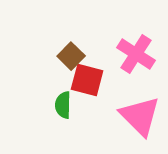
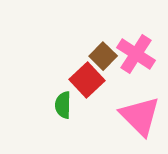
brown square: moved 32 px right
red square: rotated 32 degrees clockwise
